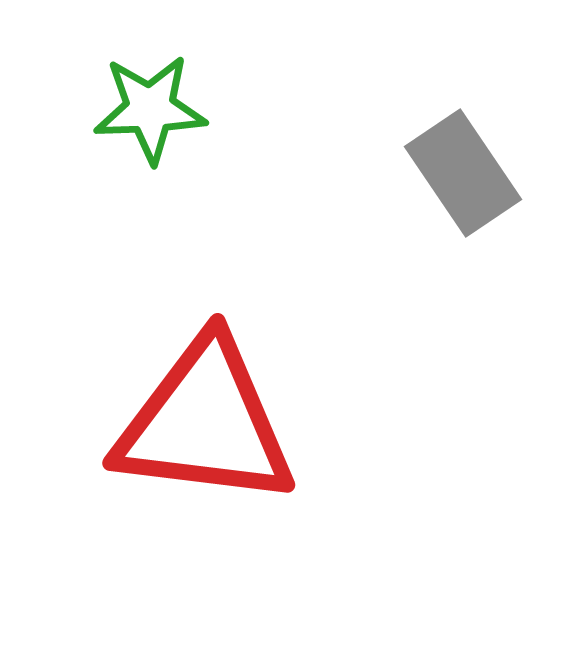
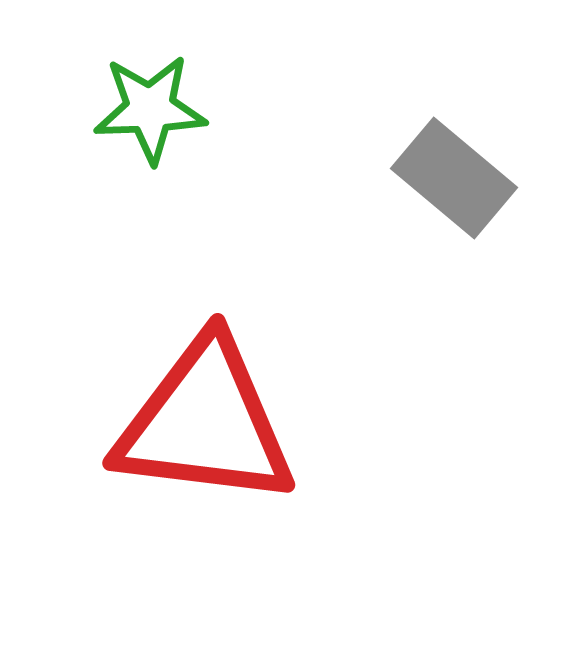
gray rectangle: moved 9 px left, 5 px down; rotated 16 degrees counterclockwise
